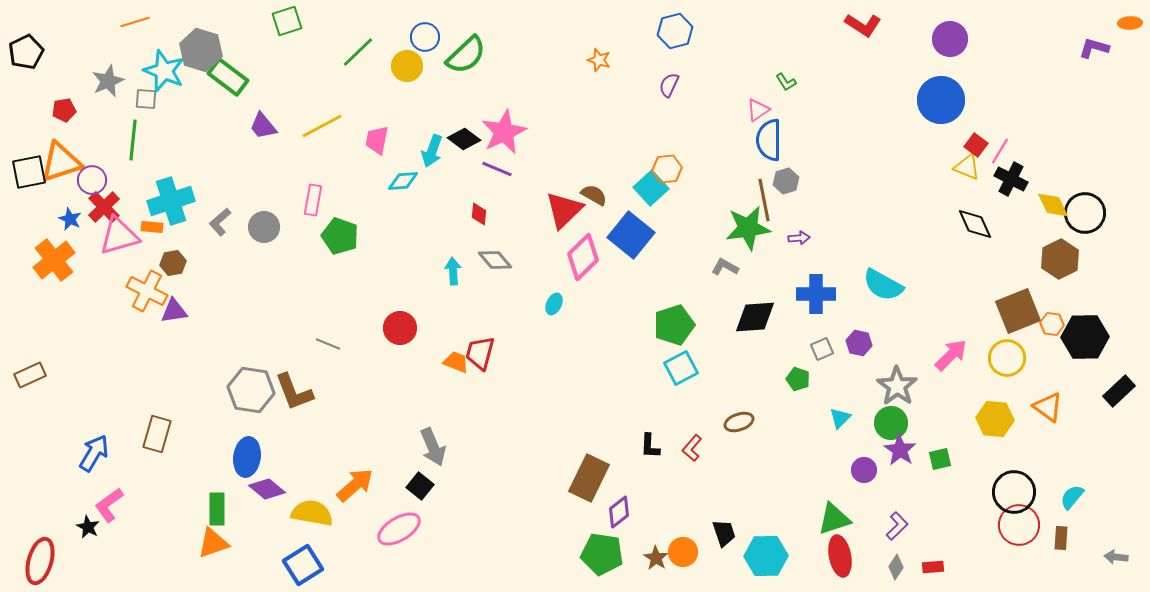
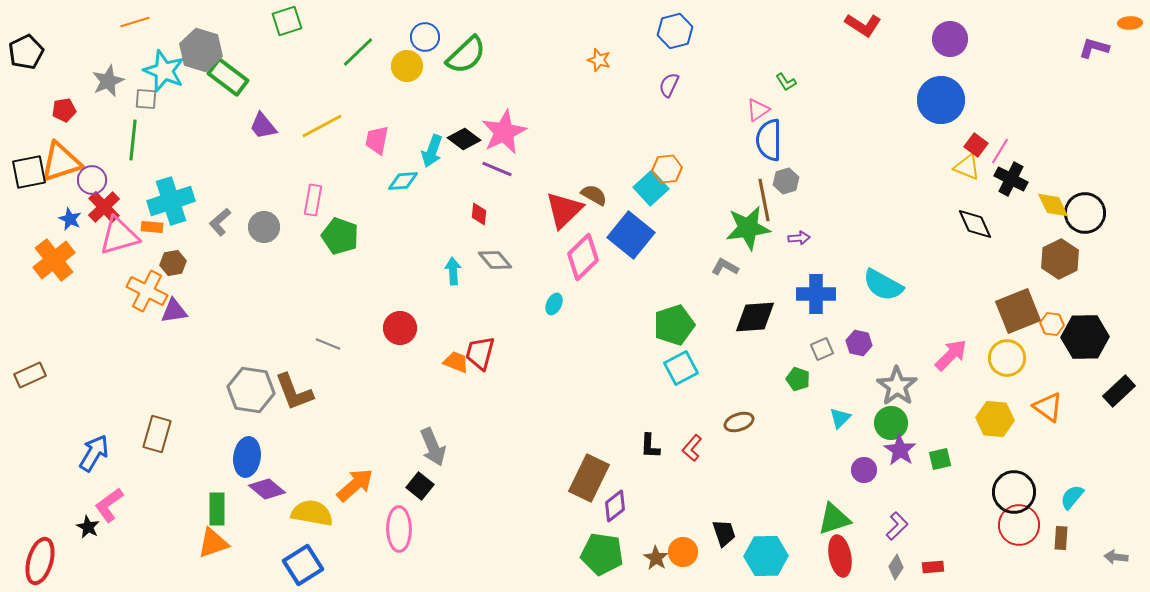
purple diamond at (619, 512): moved 4 px left, 6 px up
pink ellipse at (399, 529): rotated 60 degrees counterclockwise
